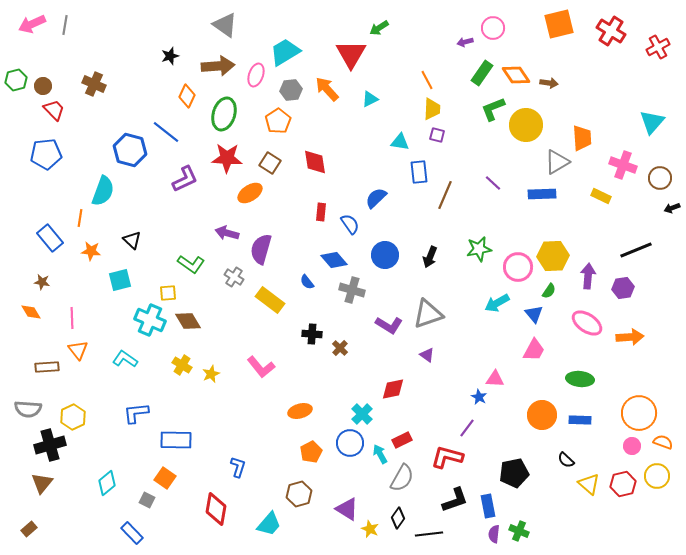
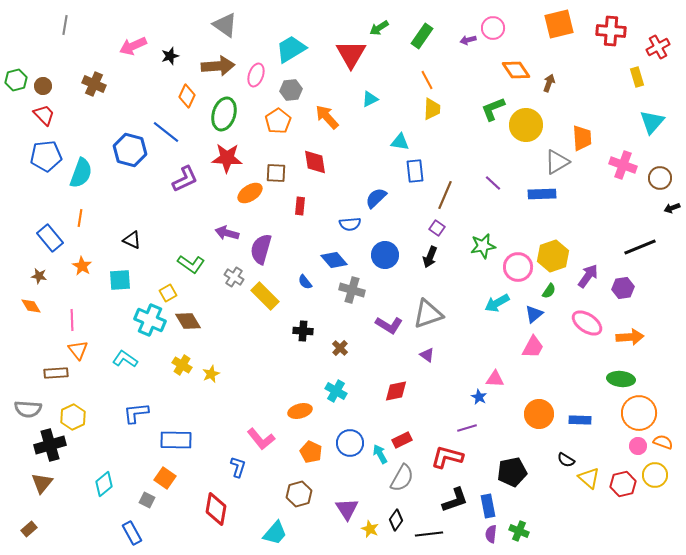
pink arrow at (32, 24): moved 101 px right, 22 px down
red cross at (611, 31): rotated 28 degrees counterclockwise
purple arrow at (465, 42): moved 3 px right, 2 px up
cyan trapezoid at (285, 52): moved 6 px right, 3 px up
green rectangle at (482, 73): moved 60 px left, 37 px up
orange diamond at (516, 75): moved 5 px up
brown arrow at (549, 83): rotated 78 degrees counterclockwise
orange arrow at (327, 89): moved 28 px down
red trapezoid at (54, 110): moved 10 px left, 5 px down
purple square at (437, 135): moved 93 px down; rotated 21 degrees clockwise
blue pentagon at (46, 154): moved 2 px down
brown square at (270, 163): moved 6 px right, 10 px down; rotated 30 degrees counterclockwise
blue rectangle at (419, 172): moved 4 px left, 1 px up
cyan semicircle at (103, 191): moved 22 px left, 18 px up
yellow rectangle at (601, 196): moved 36 px right, 119 px up; rotated 48 degrees clockwise
red rectangle at (321, 212): moved 21 px left, 6 px up
blue semicircle at (350, 224): rotated 120 degrees clockwise
black triangle at (132, 240): rotated 18 degrees counterclockwise
green star at (479, 249): moved 4 px right, 3 px up
black line at (636, 250): moved 4 px right, 3 px up
orange star at (91, 251): moved 9 px left, 15 px down; rotated 24 degrees clockwise
yellow hexagon at (553, 256): rotated 16 degrees counterclockwise
purple arrow at (588, 276): rotated 30 degrees clockwise
cyan square at (120, 280): rotated 10 degrees clockwise
brown star at (42, 282): moved 3 px left, 6 px up
blue semicircle at (307, 282): moved 2 px left
yellow square at (168, 293): rotated 24 degrees counterclockwise
yellow rectangle at (270, 300): moved 5 px left, 4 px up; rotated 8 degrees clockwise
orange diamond at (31, 312): moved 6 px up
blue triangle at (534, 314): rotated 30 degrees clockwise
pink line at (72, 318): moved 2 px down
black cross at (312, 334): moved 9 px left, 3 px up
pink trapezoid at (534, 350): moved 1 px left, 3 px up
brown rectangle at (47, 367): moved 9 px right, 6 px down
pink L-shape at (261, 367): moved 72 px down
green ellipse at (580, 379): moved 41 px right
red diamond at (393, 389): moved 3 px right, 2 px down
cyan cross at (362, 414): moved 26 px left, 23 px up; rotated 15 degrees counterclockwise
orange circle at (542, 415): moved 3 px left, 1 px up
purple line at (467, 428): rotated 36 degrees clockwise
pink circle at (632, 446): moved 6 px right
orange pentagon at (311, 452): rotated 20 degrees counterclockwise
black semicircle at (566, 460): rotated 12 degrees counterclockwise
black pentagon at (514, 473): moved 2 px left, 1 px up
yellow circle at (657, 476): moved 2 px left, 1 px up
cyan diamond at (107, 483): moved 3 px left, 1 px down
yellow triangle at (589, 484): moved 6 px up
purple triangle at (347, 509): rotated 25 degrees clockwise
black diamond at (398, 518): moved 2 px left, 2 px down
cyan trapezoid at (269, 524): moved 6 px right, 9 px down
blue rectangle at (132, 533): rotated 15 degrees clockwise
purple semicircle at (494, 534): moved 3 px left
